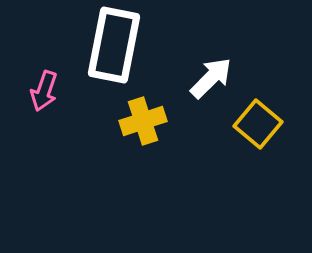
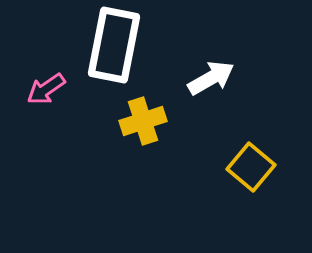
white arrow: rotated 15 degrees clockwise
pink arrow: moved 2 px right, 2 px up; rotated 36 degrees clockwise
yellow square: moved 7 px left, 43 px down
